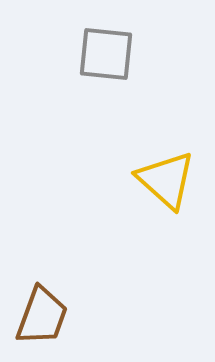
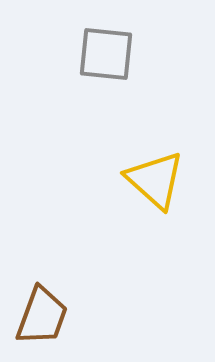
yellow triangle: moved 11 px left
